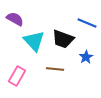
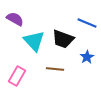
blue star: moved 1 px right
